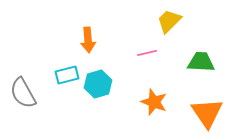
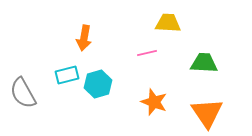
yellow trapezoid: moved 1 px left, 2 px down; rotated 48 degrees clockwise
orange arrow: moved 4 px left, 2 px up; rotated 15 degrees clockwise
green trapezoid: moved 3 px right, 1 px down
